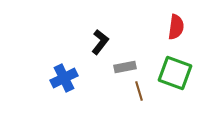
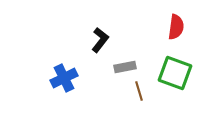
black L-shape: moved 2 px up
